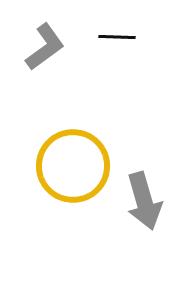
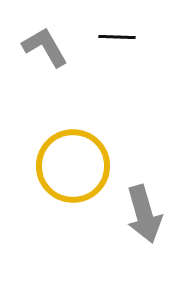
gray L-shape: rotated 84 degrees counterclockwise
gray arrow: moved 13 px down
